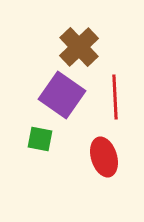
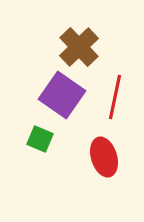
red line: rotated 15 degrees clockwise
green square: rotated 12 degrees clockwise
